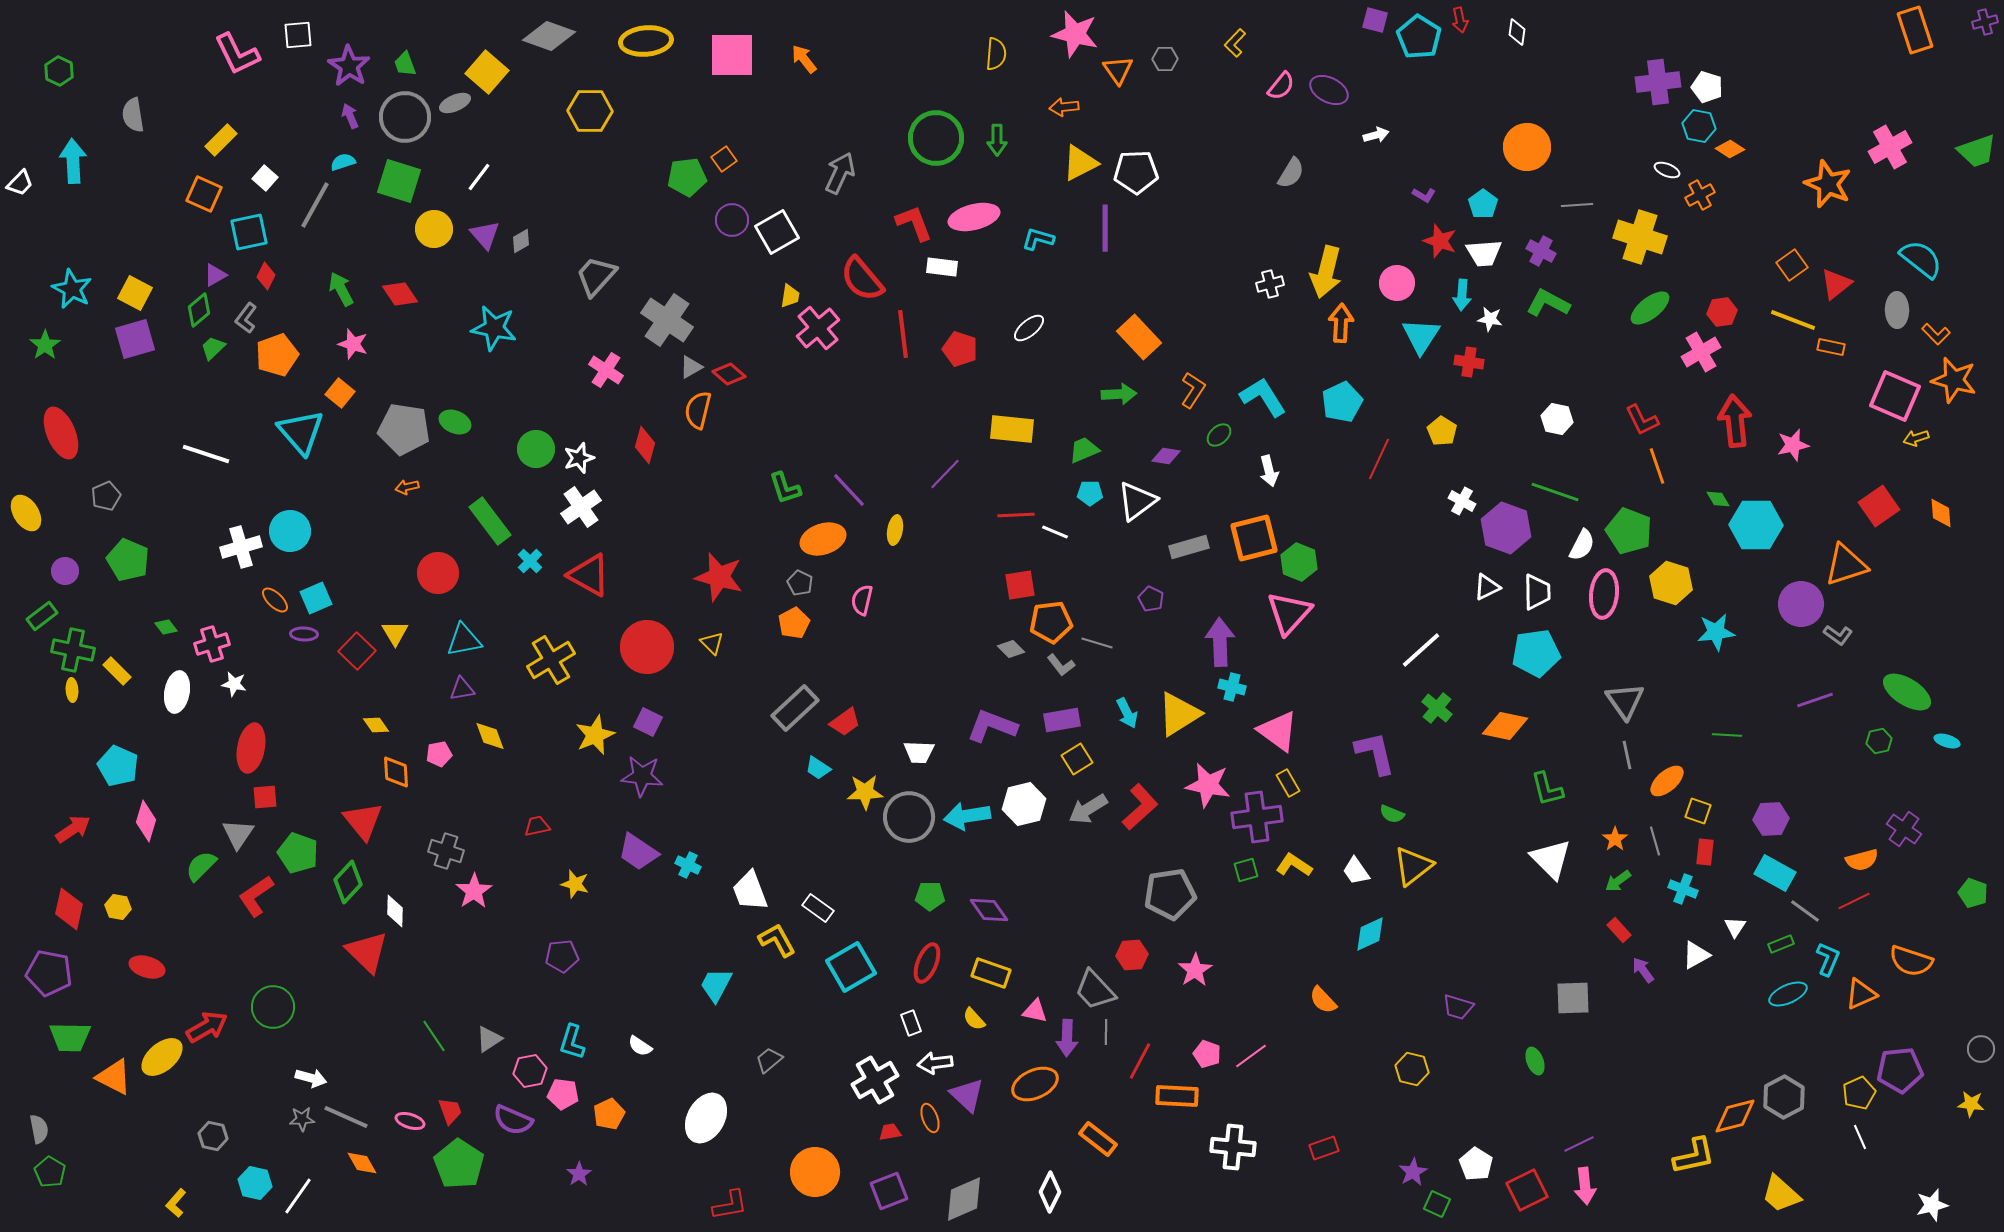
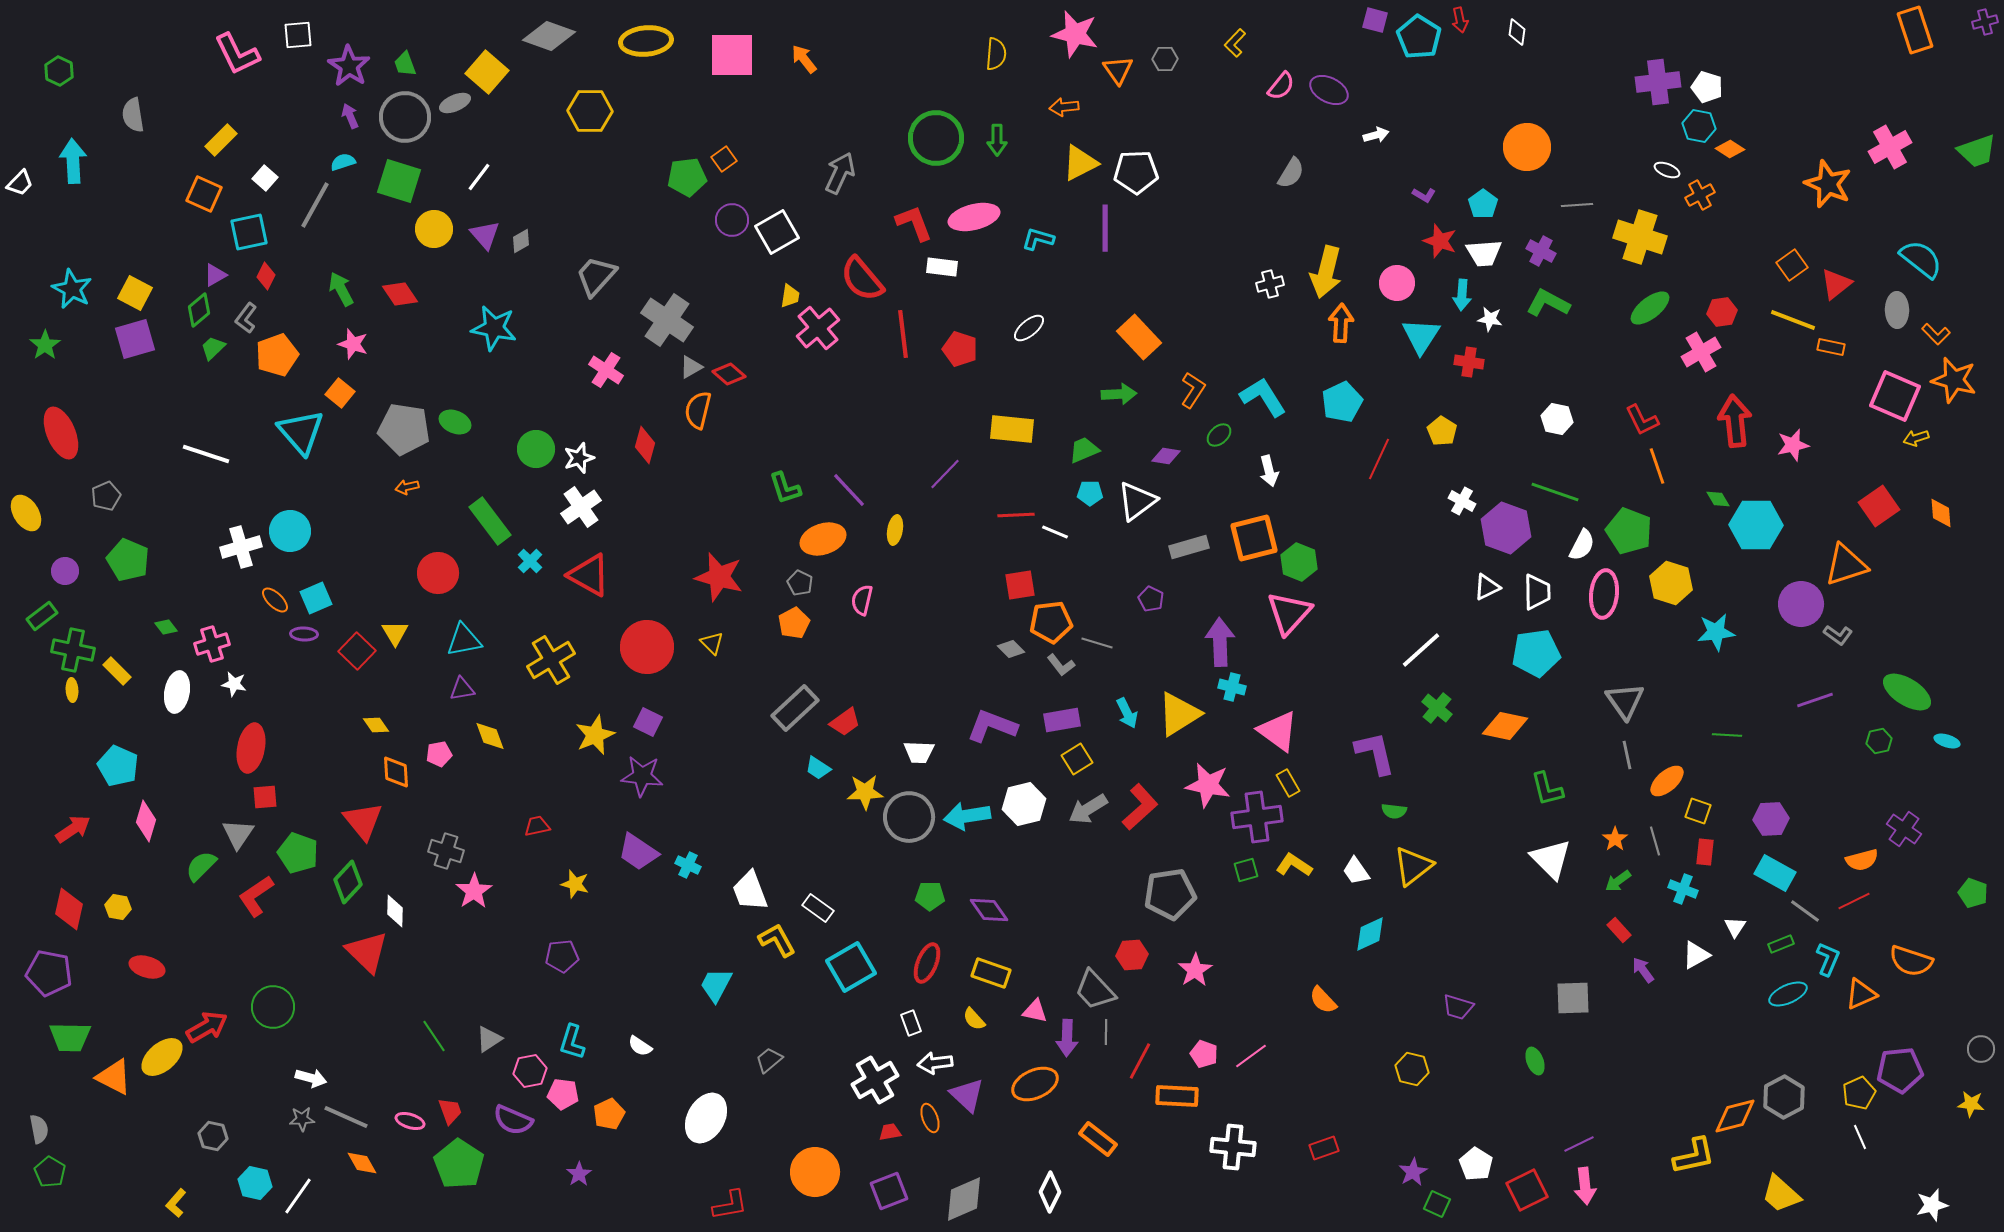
green semicircle at (1392, 814): moved 2 px right, 3 px up; rotated 15 degrees counterclockwise
pink pentagon at (1207, 1054): moved 3 px left
